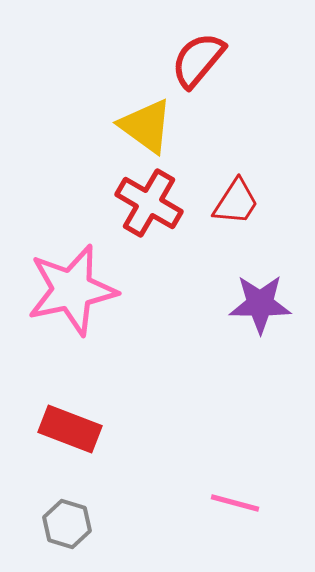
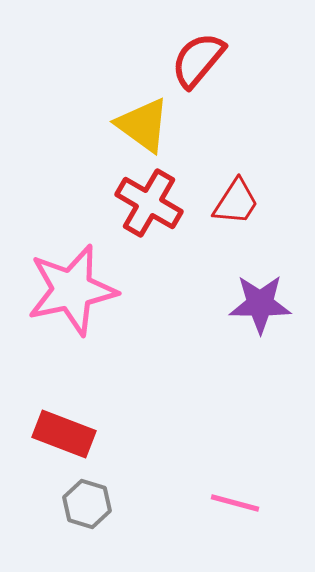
yellow triangle: moved 3 px left, 1 px up
red rectangle: moved 6 px left, 5 px down
gray hexagon: moved 20 px right, 20 px up
